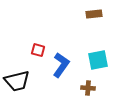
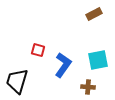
brown rectangle: rotated 21 degrees counterclockwise
blue L-shape: moved 2 px right
black trapezoid: rotated 120 degrees clockwise
brown cross: moved 1 px up
